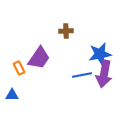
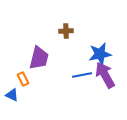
purple trapezoid: rotated 20 degrees counterclockwise
orange rectangle: moved 4 px right, 11 px down
purple arrow: moved 1 px right, 1 px down; rotated 140 degrees clockwise
blue triangle: rotated 24 degrees clockwise
